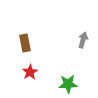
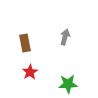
gray arrow: moved 18 px left, 3 px up
